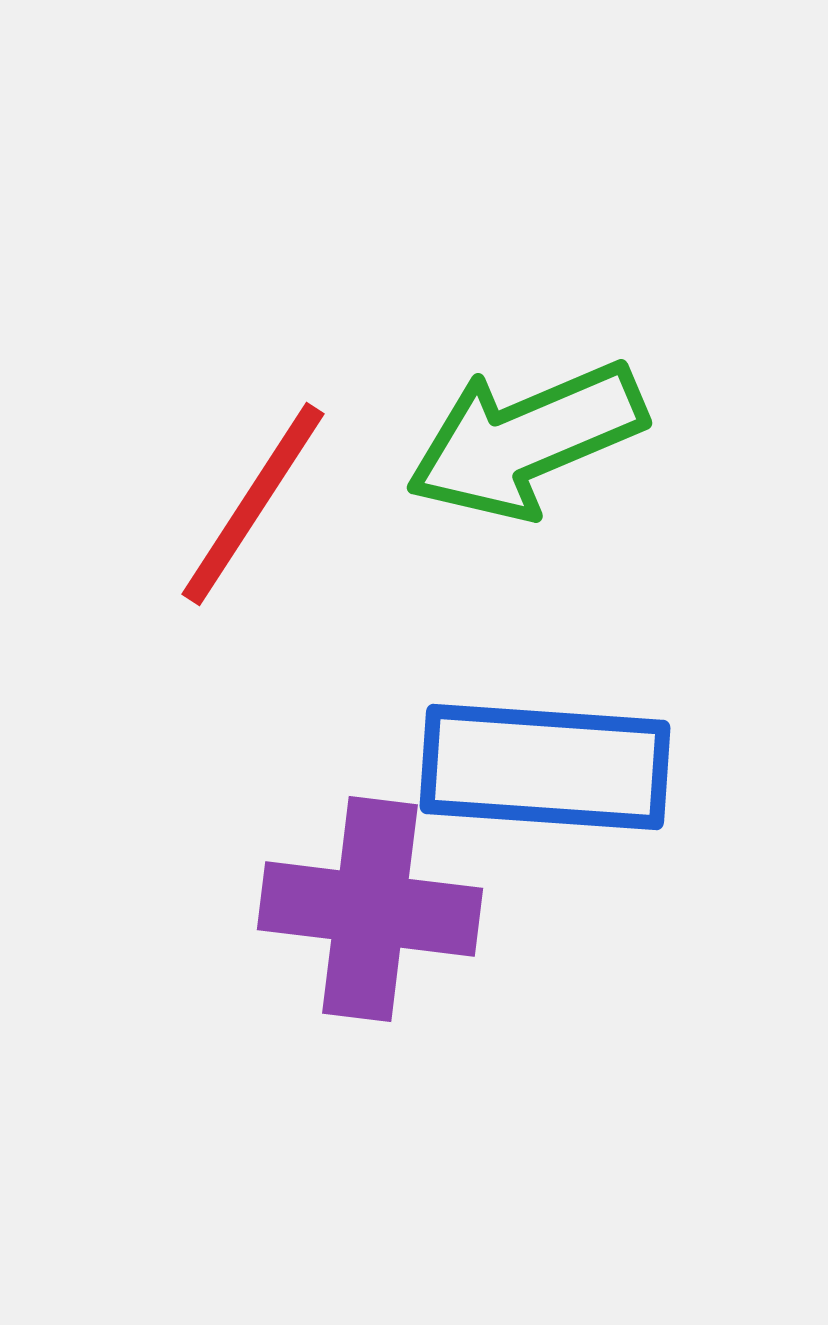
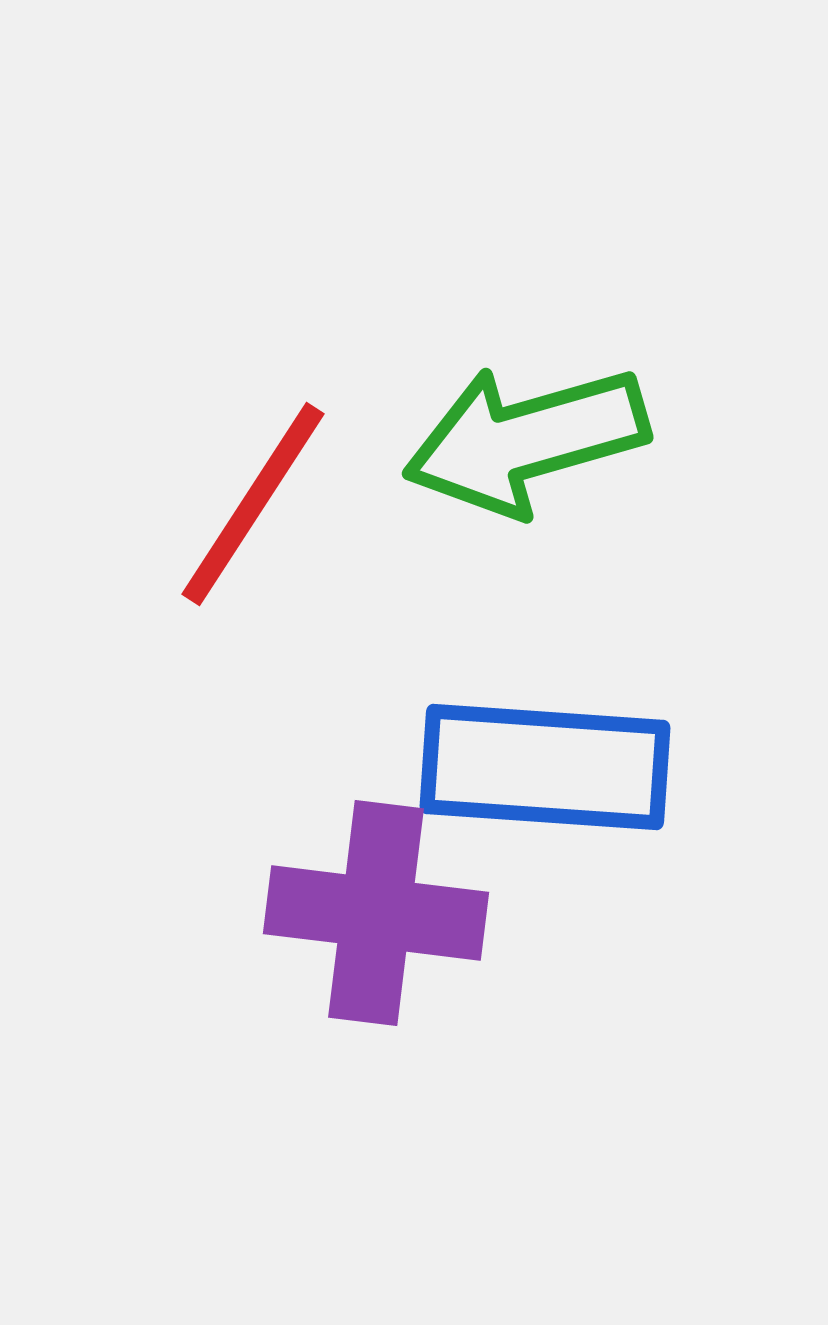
green arrow: rotated 7 degrees clockwise
purple cross: moved 6 px right, 4 px down
